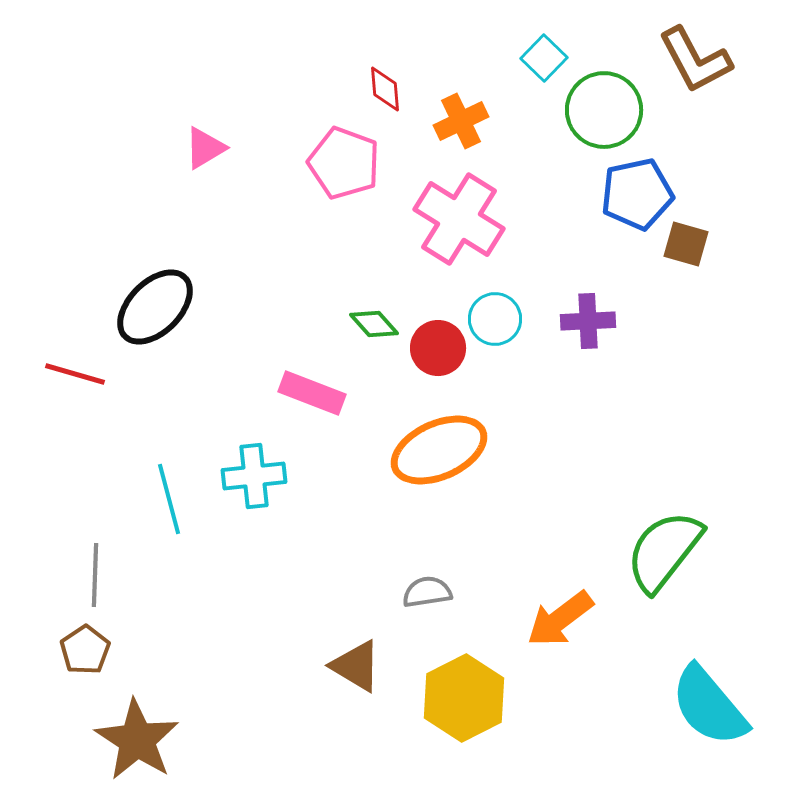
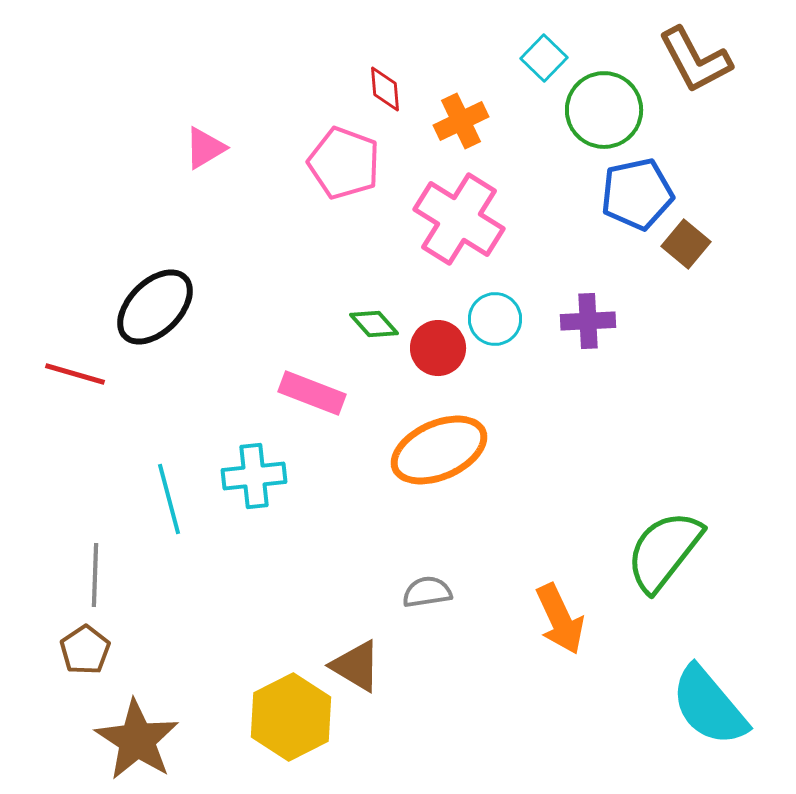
brown square: rotated 24 degrees clockwise
orange arrow: rotated 78 degrees counterclockwise
yellow hexagon: moved 173 px left, 19 px down
